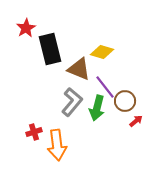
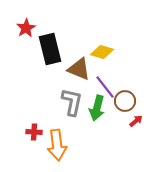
gray L-shape: rotated 28 degrees counterclockwise
red cross: rotated 21 degrees clockwise
